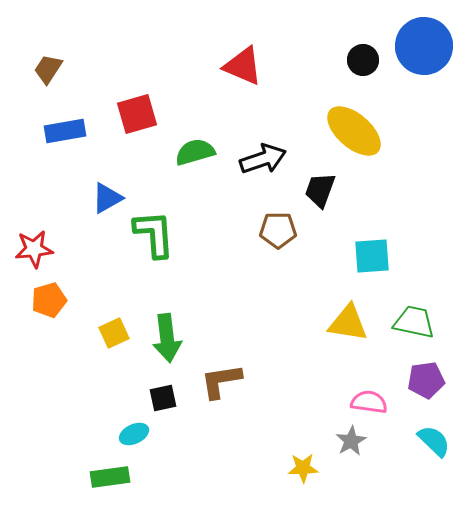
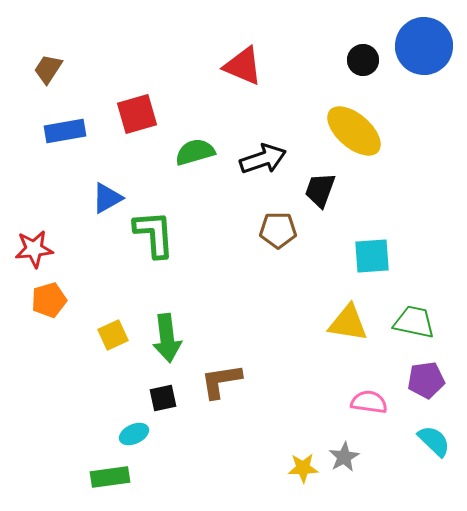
yellow square: moved 1 px left, 2 px down
gray star: moved 7 px left, 16 px down
